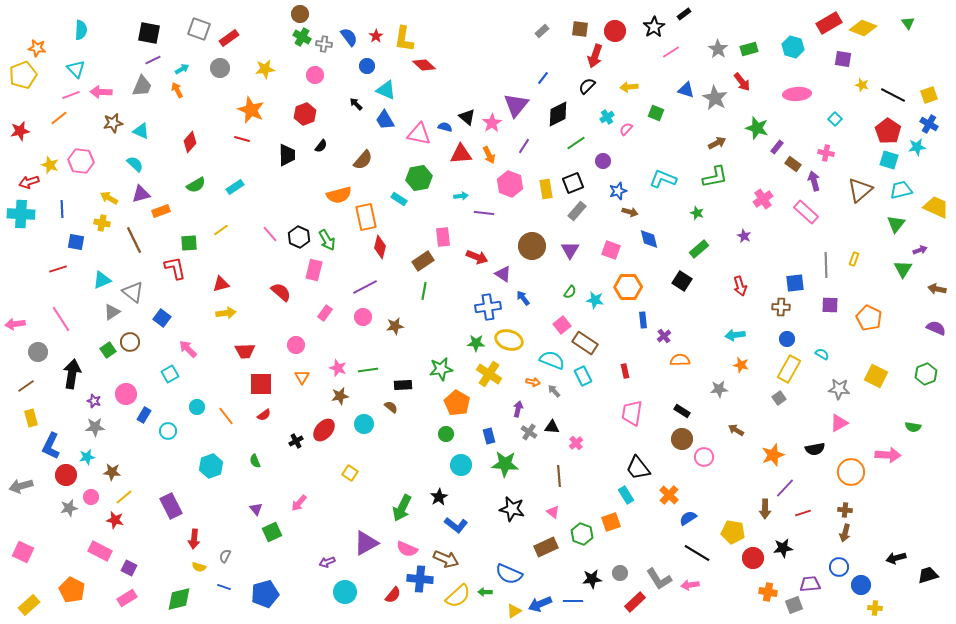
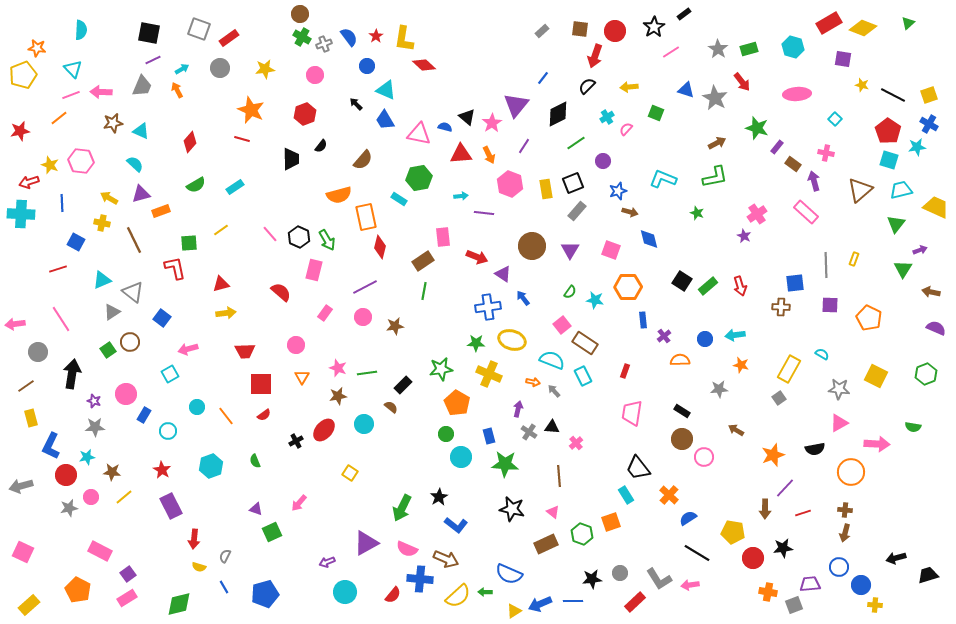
green triangle at (908, 23): rotated 24 degrees clockwise
gray cross at (324, 44): rotated 28 degrees counterclockwise
cyan triangle at (76, 69): moved 3 px left
black trapezoid at (287, 155): moved 4 px right, 4 px down
pink cross at (763, 199): moved 6 px left, 15 px down
blue line at (62, 209): moved 6 px up
blue square at (76, 242): rotated 18 degrees clockwise
green rectangle at (699, 249): moved 9 px right, 37 px down
brown arrow at (937, 289): moved 6 px left, 3 px down
blue circle at (787, 339): moved 82 px left
yellow ellipse at (509, 340): moved 3 px right
pink arrow at (188, 349): rotated 60 degrees counterclockwise
green line at (368, 370): moved 1 px left, 3 px down
red rectangle at (625, 371): rotated 32 degrees clockwise
yellow cross at (489, 374): rotated 10 degrees counterclockwise
black rectangle at (403, 385): rotated 42 degrees counterclockwise
brown star at (340, 396): moved 2 px left
pink arrow at (888, 455): moved 11 px left, 11 px up
cyan circle at (461, 465): moved 8 px up
purple triangle at (256, 509): rotated 32 degrees counterclockwise
red star at (115, 520): moved 47 px right, 50 px up; rotated 18 degrees clockwise
brown rectangle at (546, 547): moved 3 px up
purple square at (129, 568): moved 1 px left, 6 px down; rotated 28 degrees clockwise
blue line at (224, 587): rotated 40 degrees clockwise
orange pentagon at (72, 590): moved 6 px right
green diamond at (179, 599): moved 5 px down
yellow cross at (875, 608): moved 3 px up
